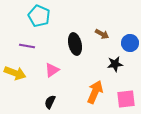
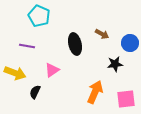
black semicircle: moved 15 px left, 10 px up
